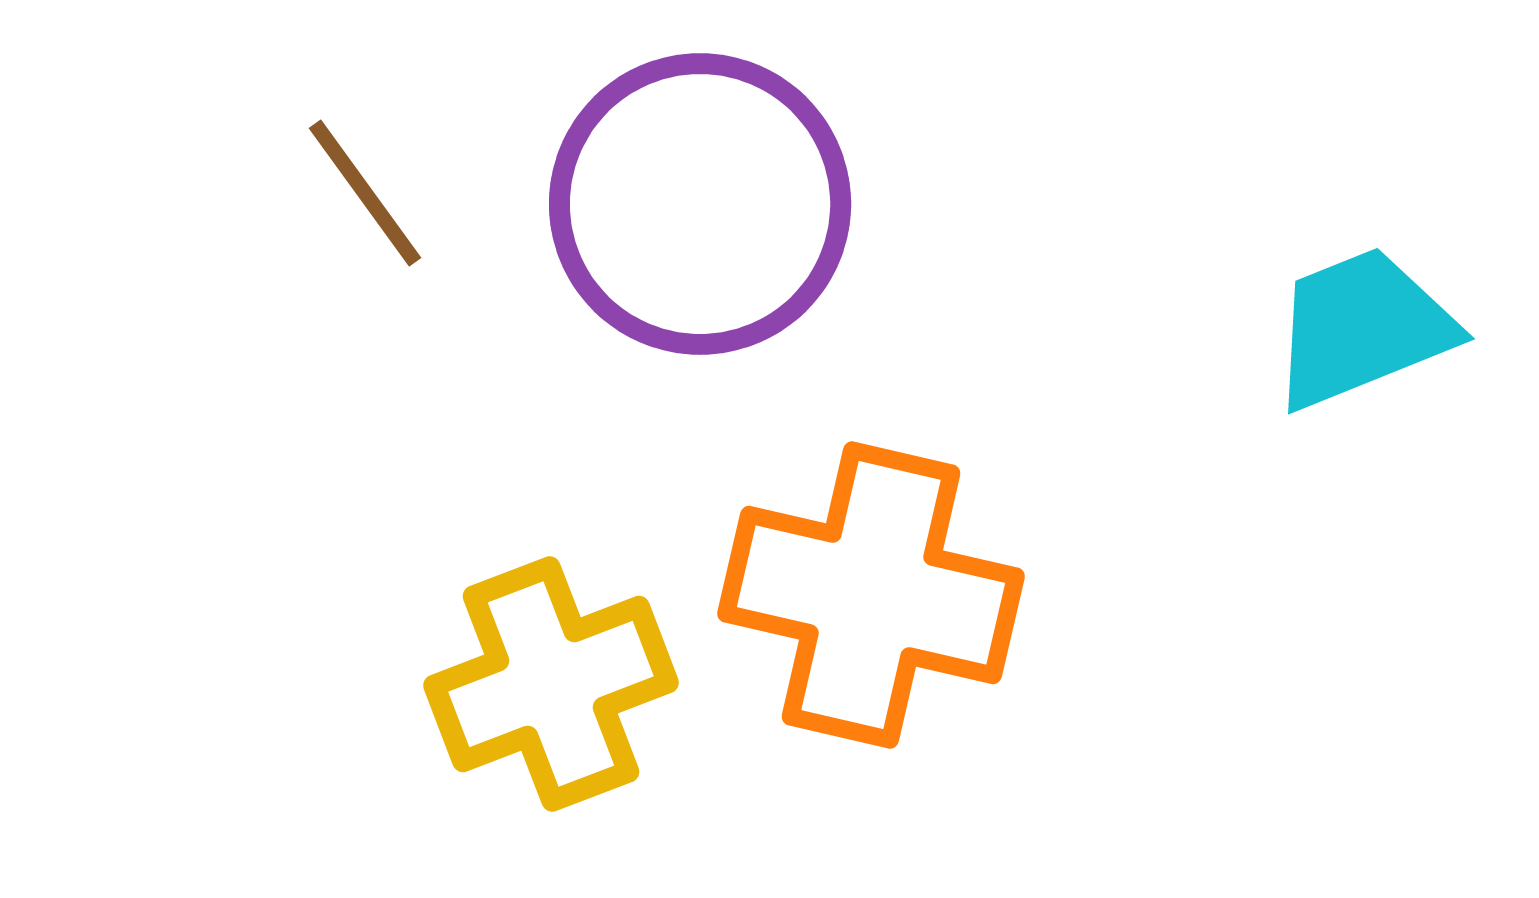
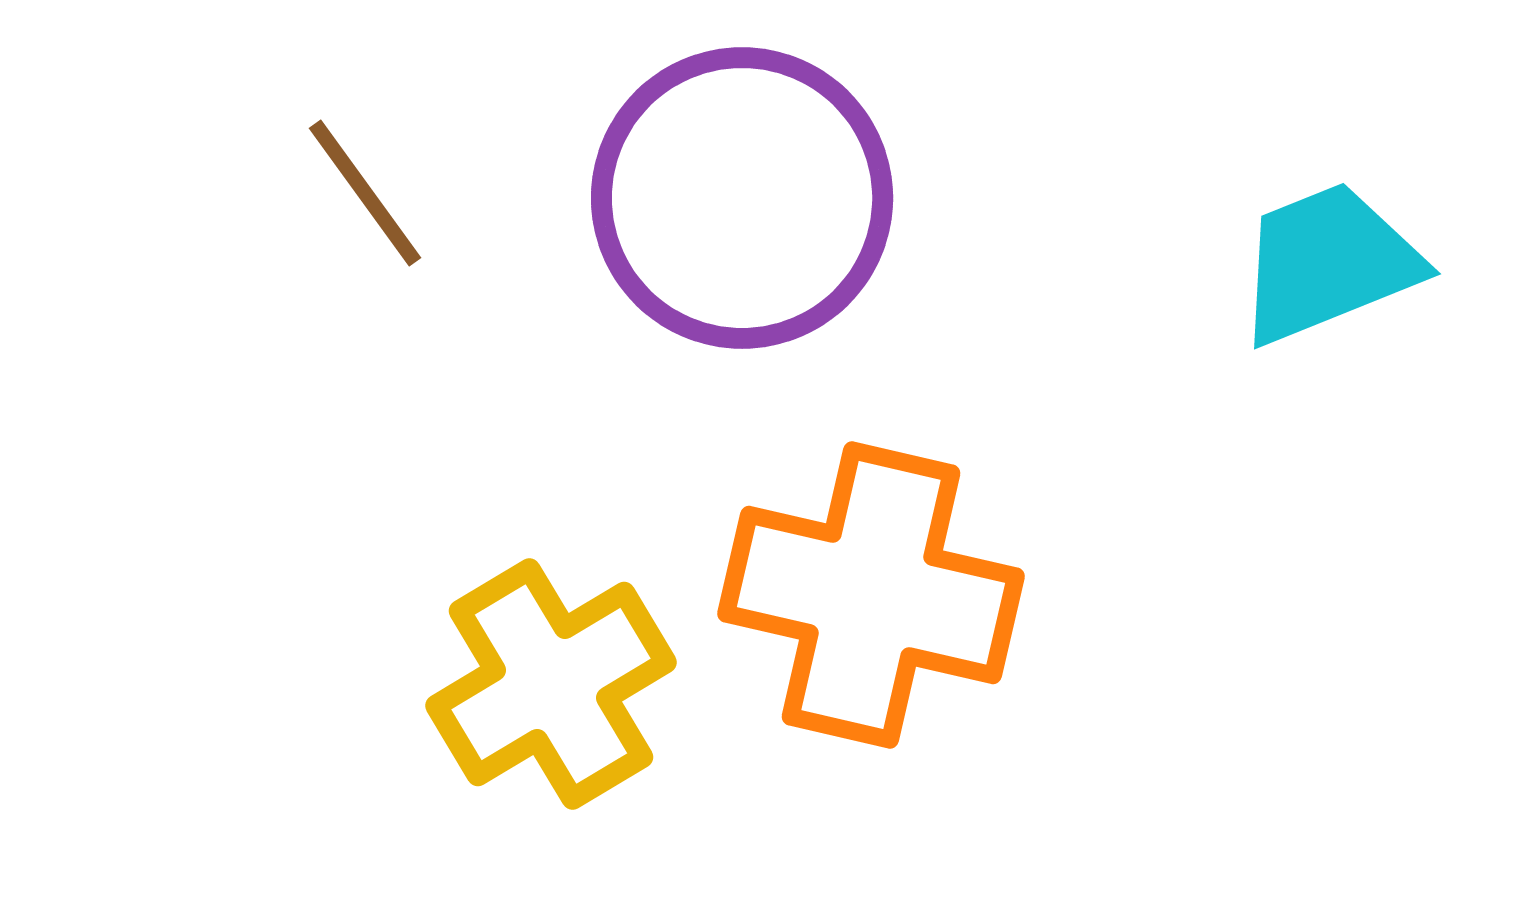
purple circle: moved 42 px right, 6 px up
cyan trapezoid: moved 34 px left, 65 px up
yellow cross: rotated 10 degrees counterclockwise
